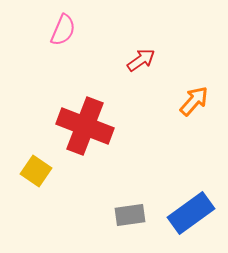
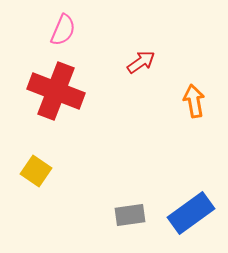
red arrow: moved 2 px down
orange arrow: rotated 52 degrees counterclockwise
red cross: moved 29 px left, 35 px up
